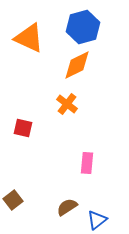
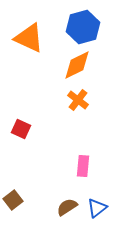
orange cross: moved 11 px right, 4 px up
red square: moved 2 px left, 1 px down; rotated 12 degrees clockwise
pink rectangle: moved 4 px left, 3 px down
blue triangle: moved 12 px up
